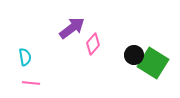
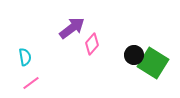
pink diamond: moved 1 px left
pink line: rotated 42 degrees counterclockwise
